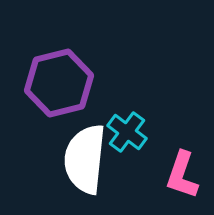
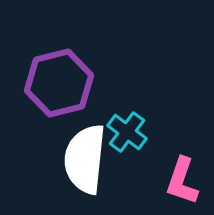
pink L-shape: moved 6 px down
